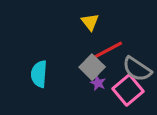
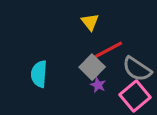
purple star: moved 2 px down
pink square: moved 7 px right, 6 px down
